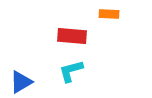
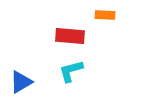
orange rectangle: moved 4 px left, 1 px down
red rectangle: moved 2 px left
